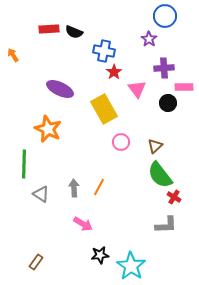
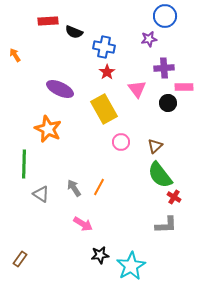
red rectangle: moved 1 px left, 8 px up
purple star: rotated 28 degrees clockwise
blue cross: moved 4 px up
orange arrow: moved 2 px right
red star: moved 7 px left
gray arrow: rotated 30 degrees counterclockwise
brown rectangle: moved 16 px left, 3 px up
cyan star: rotated 8 degrees clockwise
